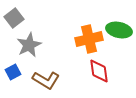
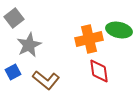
brown L-shape: rotated 8 degrees clockwise
